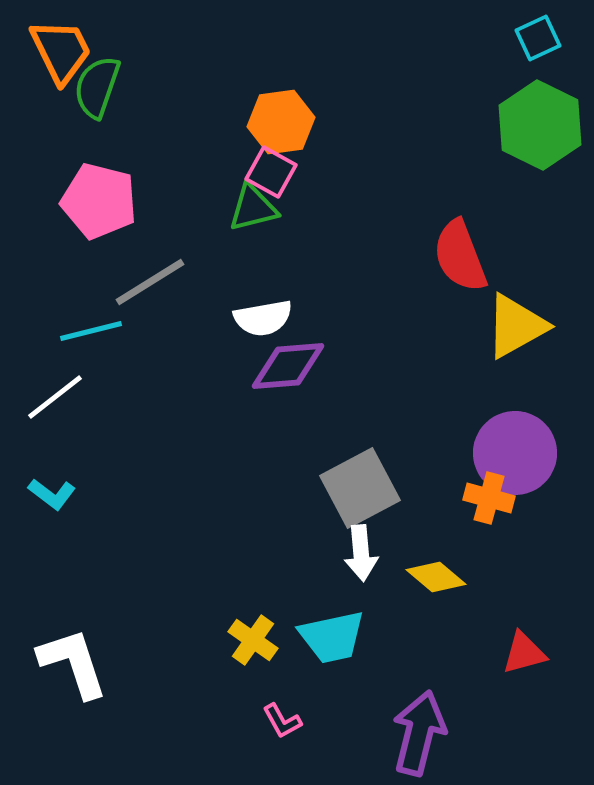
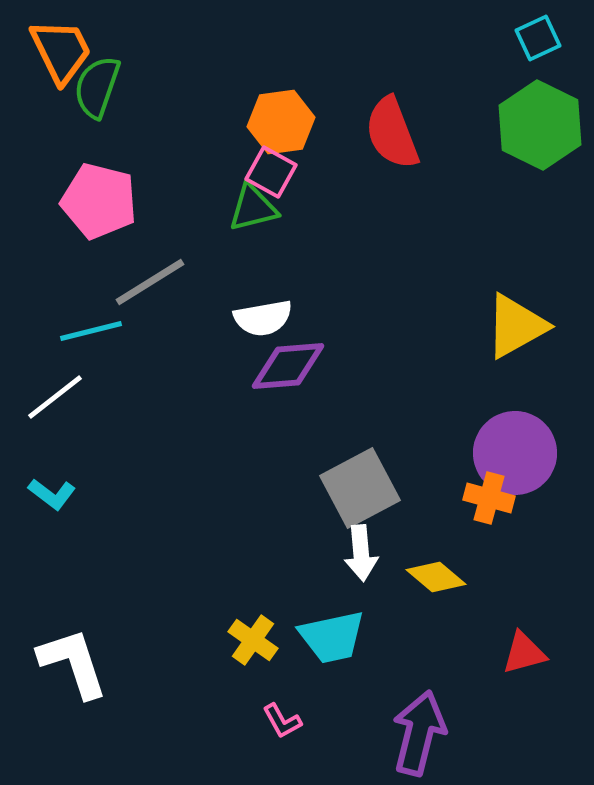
red semicircle: moved 68 px left, 123 px up
